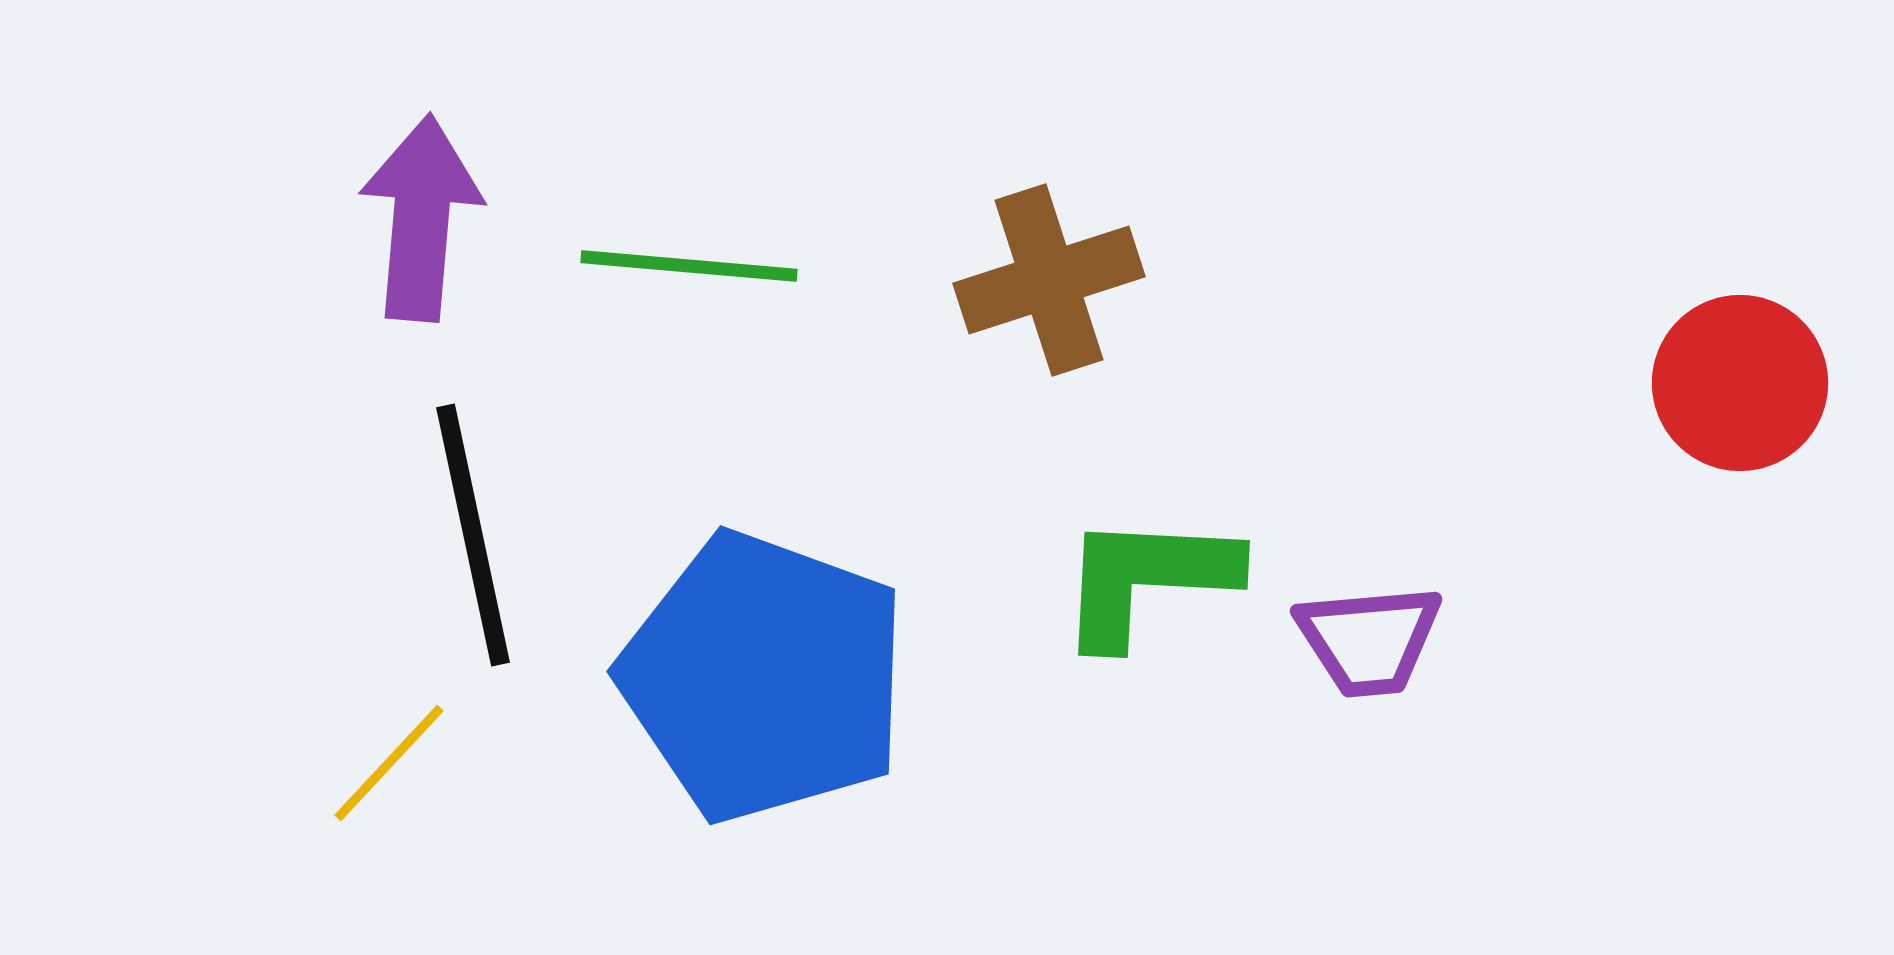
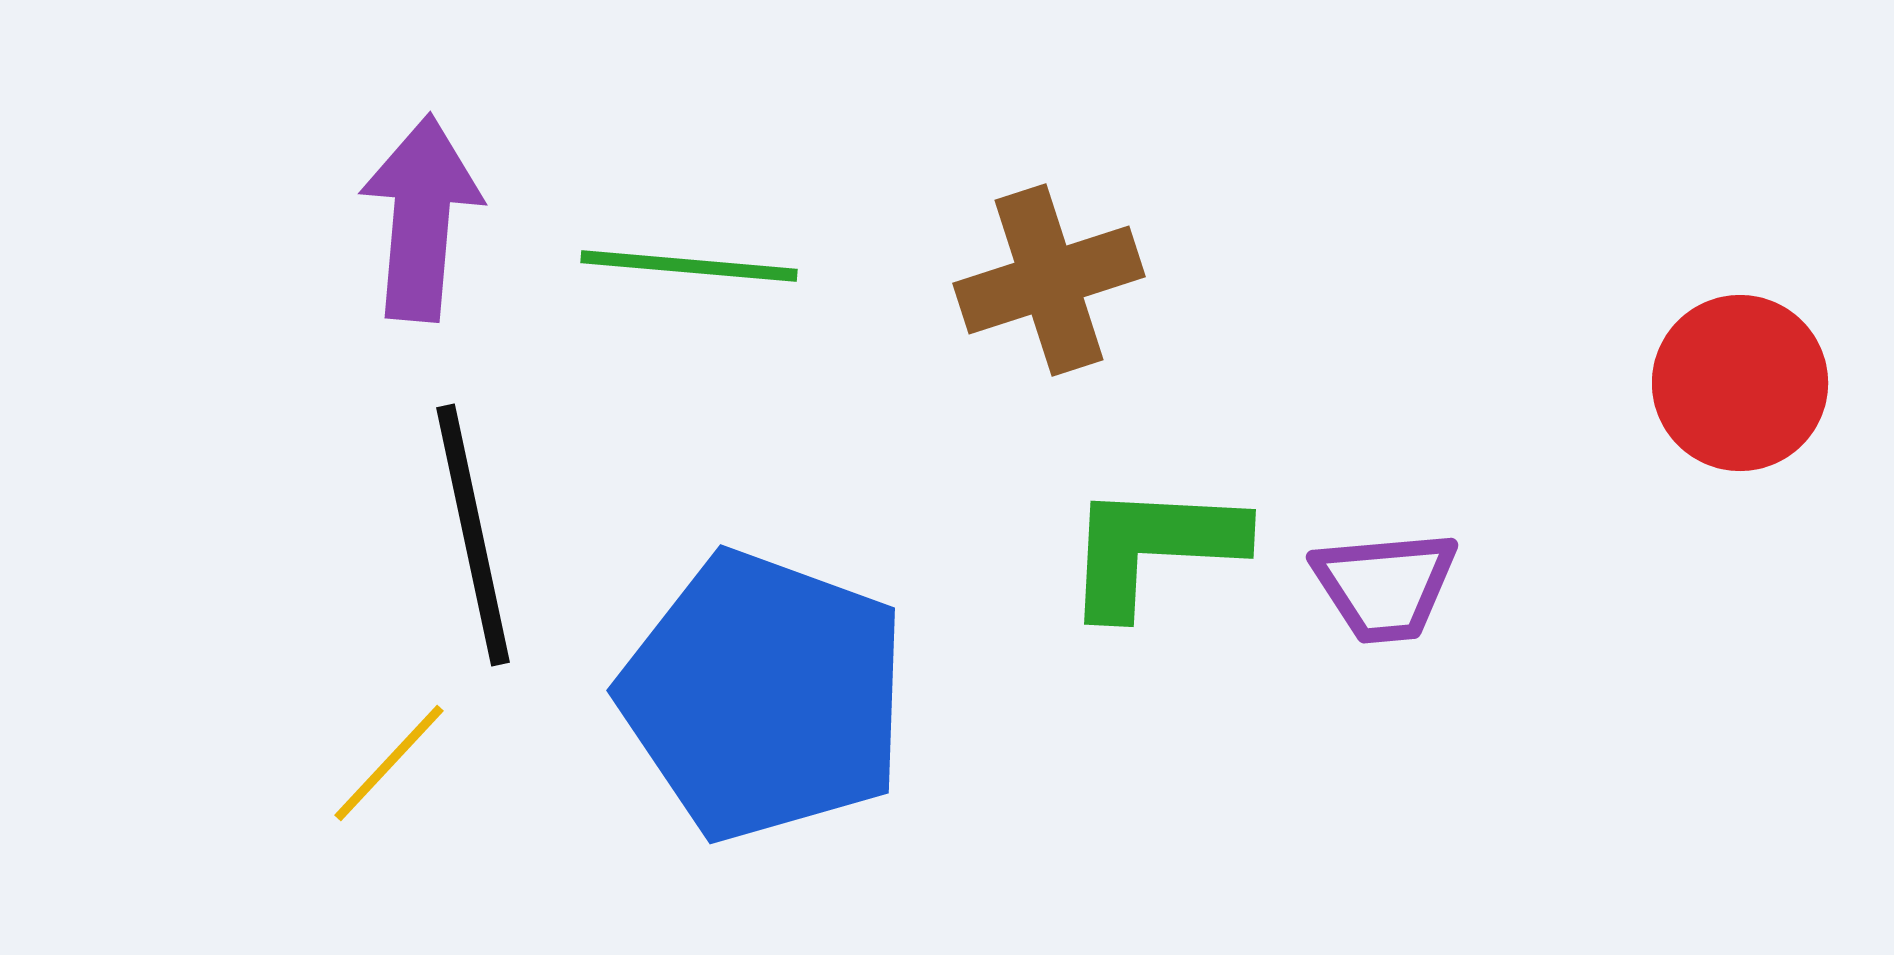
green L-shape: moved 6 px right, 31 px up
purple trapezoid: moved 16 px right, 54 px up
blue pentagon: moved 19 px down
